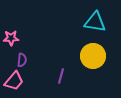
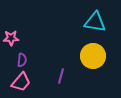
pink trapezoid: moved 7 px right, 1 px down
